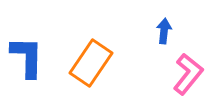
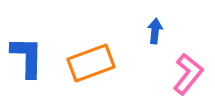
blue arrow: moved 9 px left
orange rectangle: rotated 36 degrees clockwise
